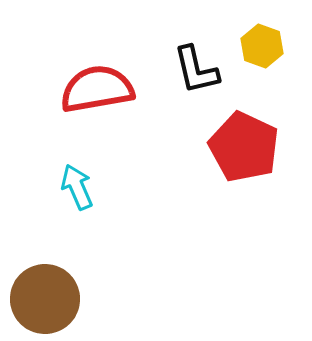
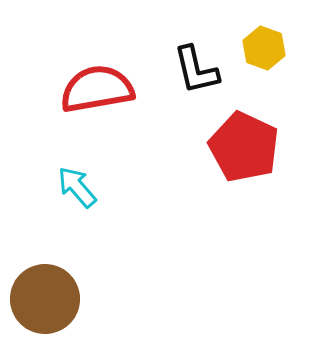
yellow hexagon: moved 2 px right, 2 px down
cyan arrow: rotated 18 degrees counterclockwise
